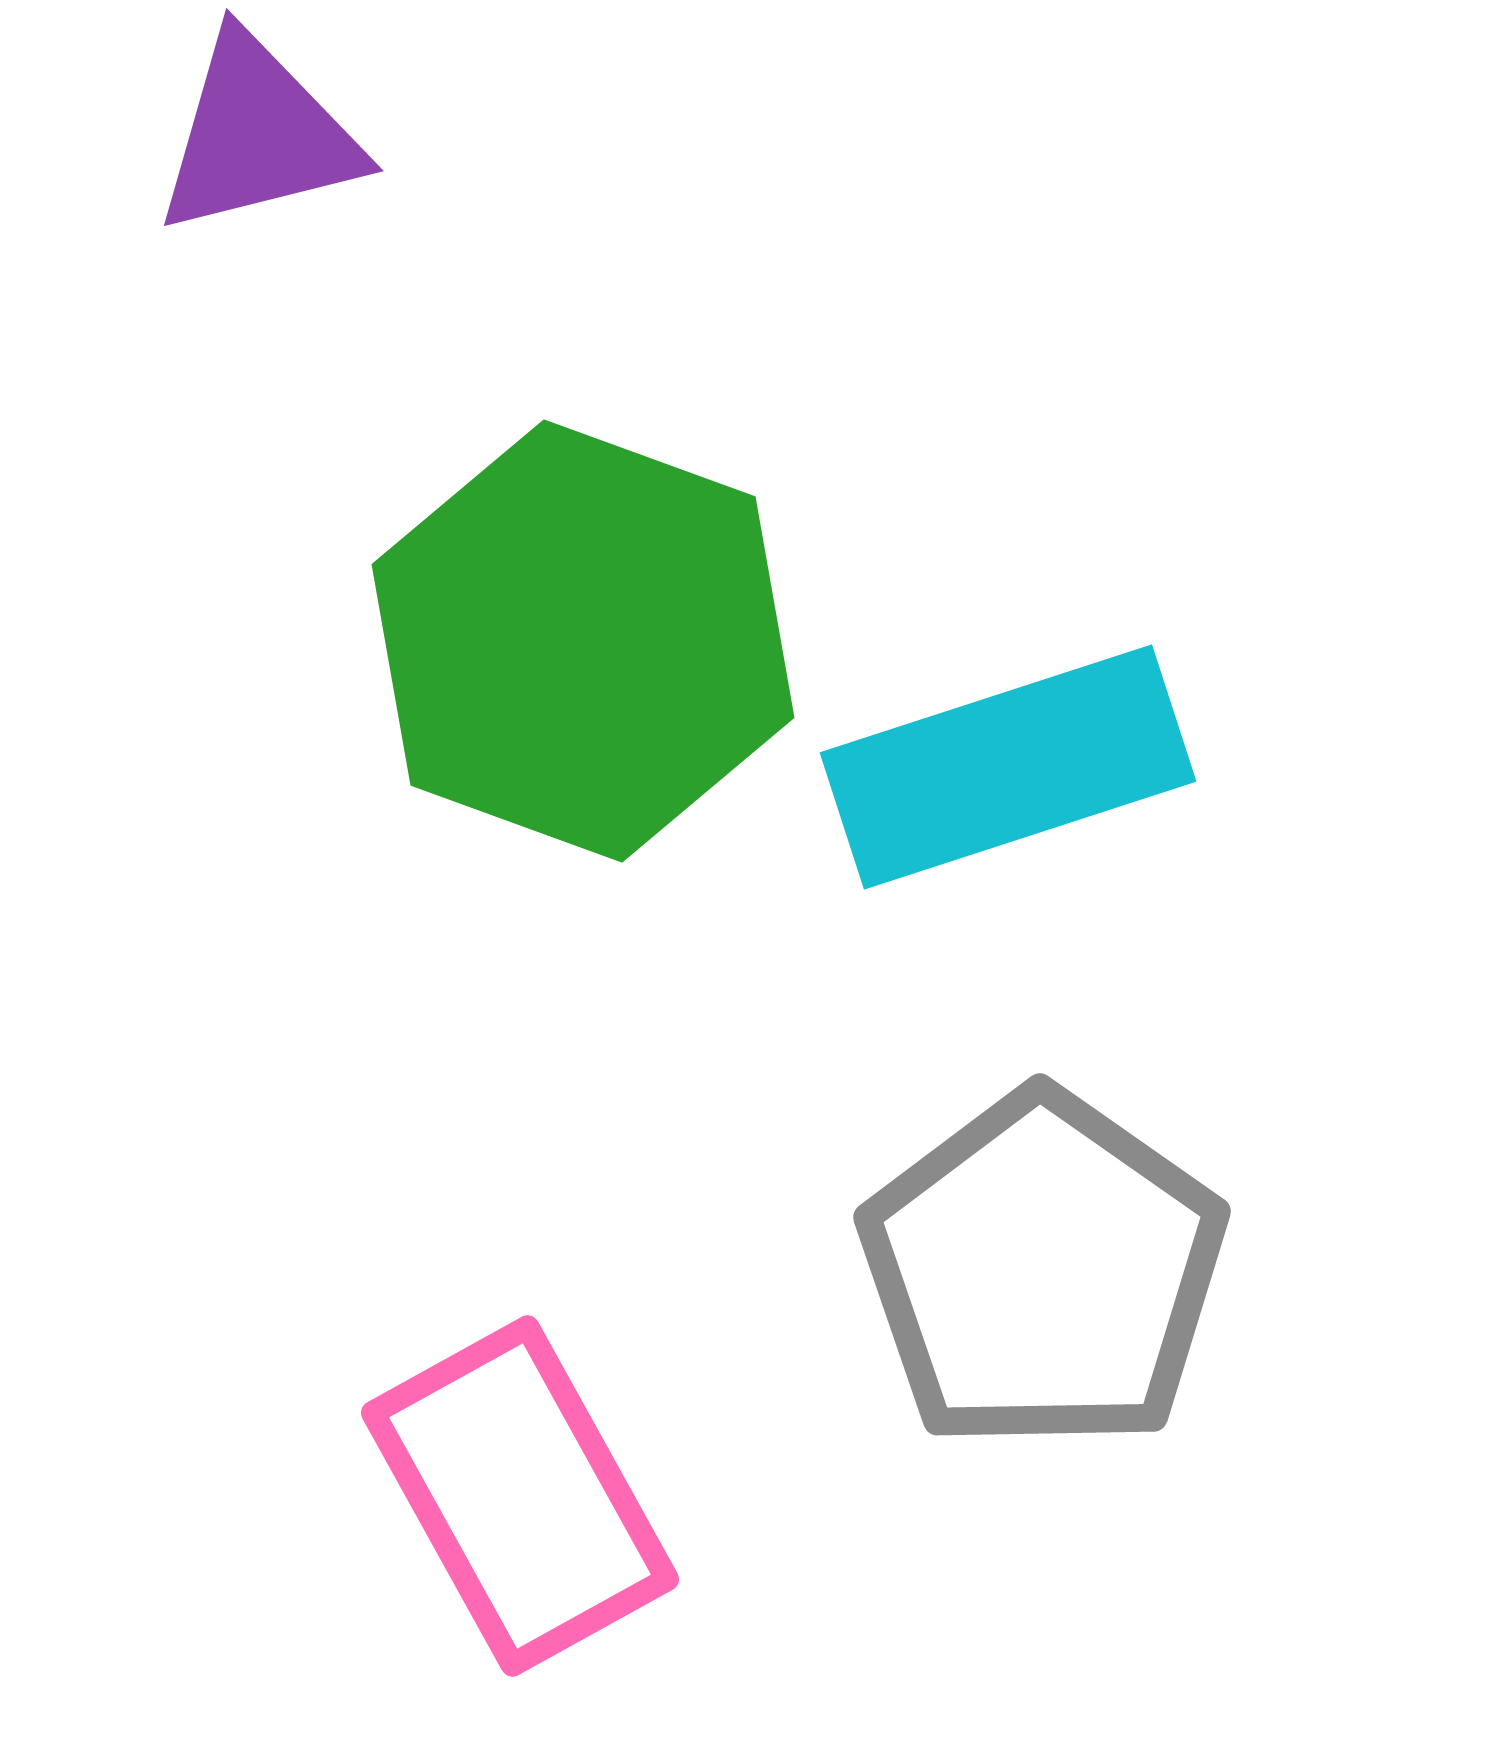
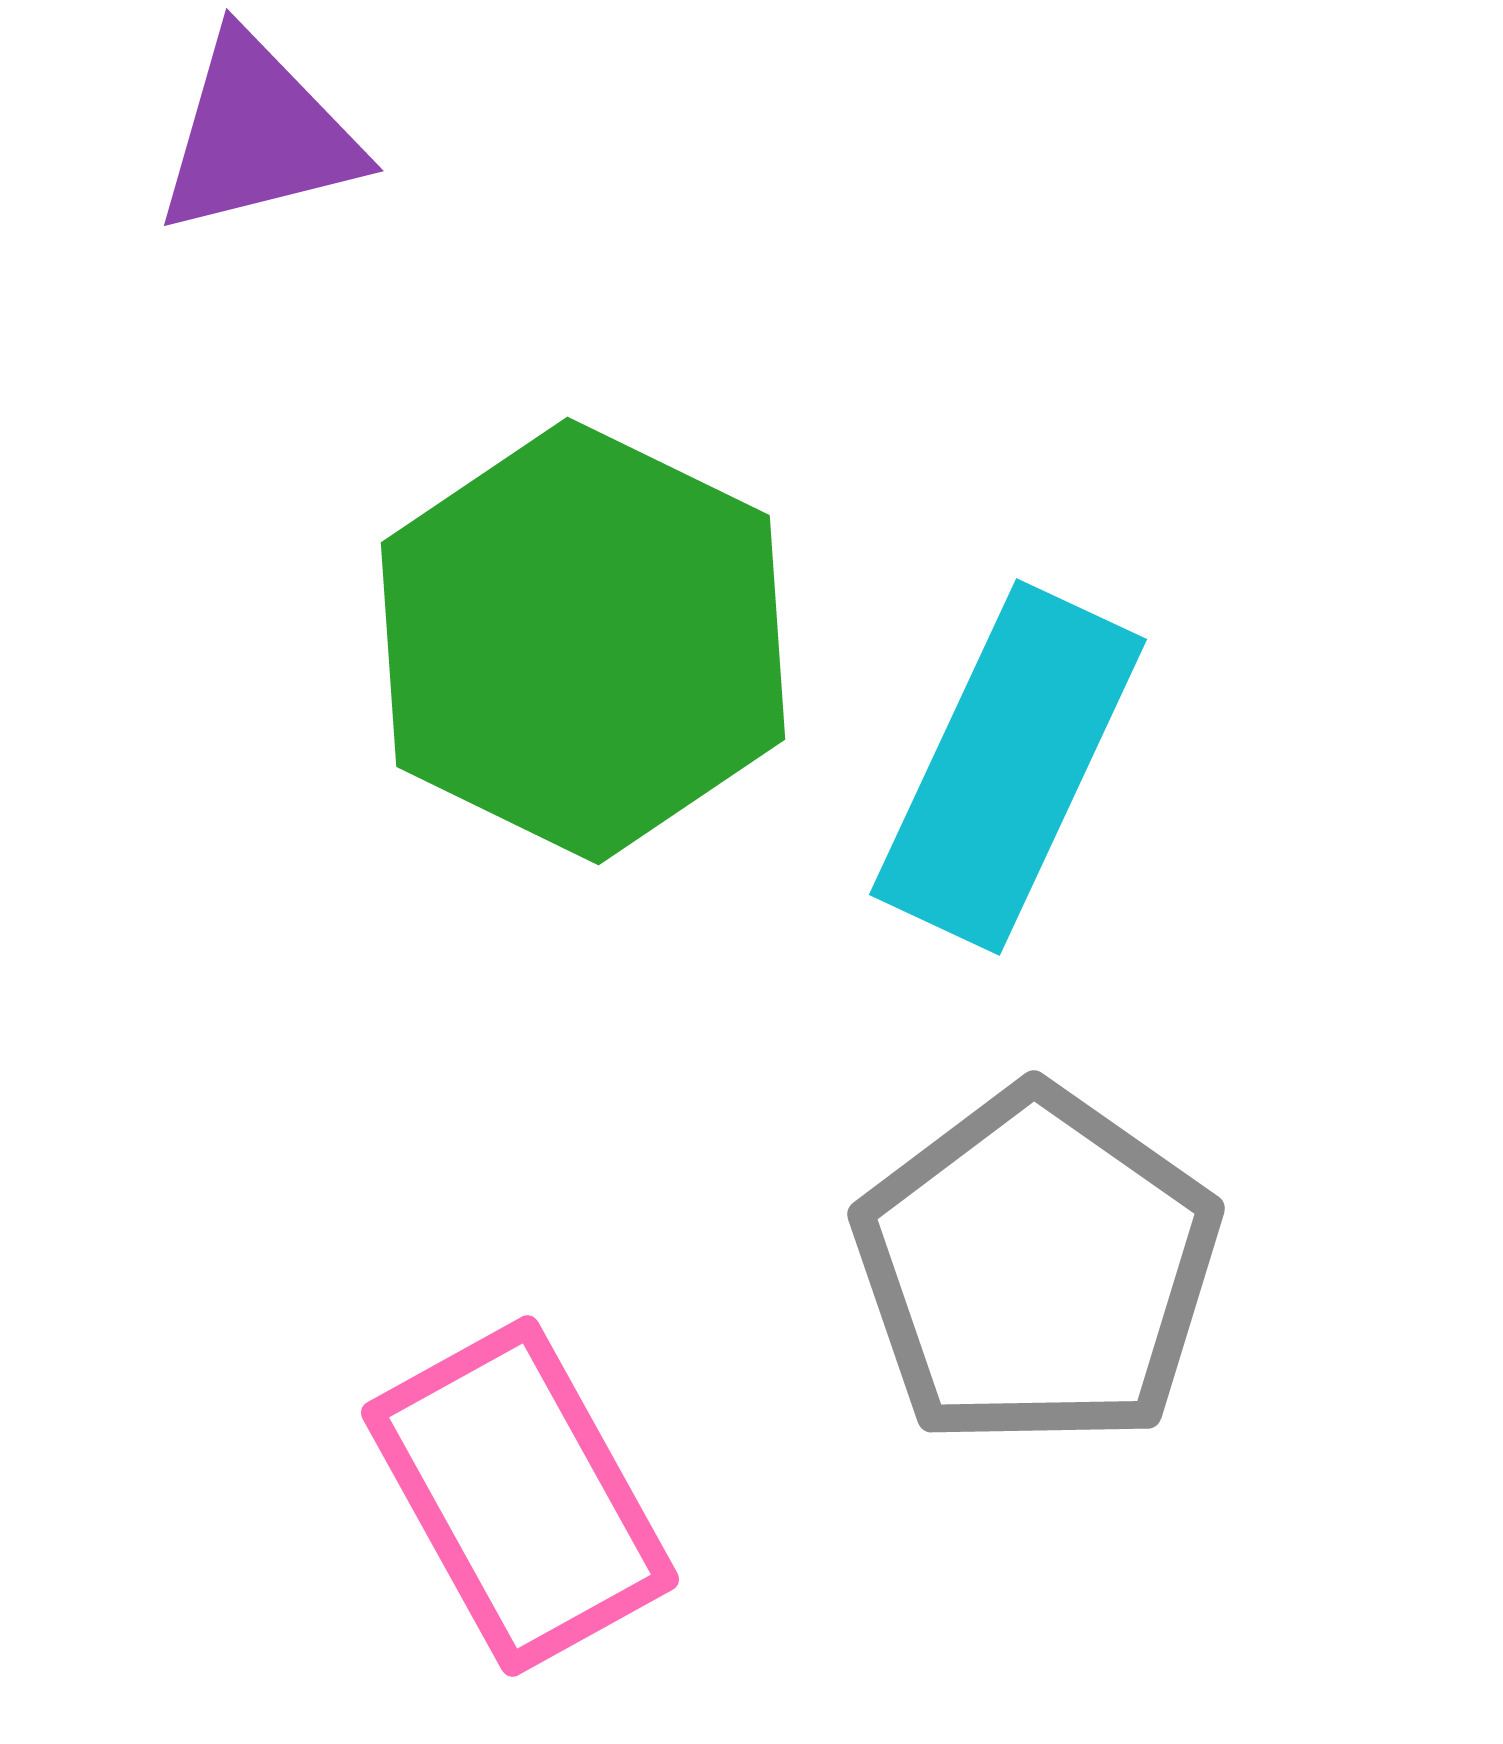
green hexagon: rotated 6 degrees clockwise
cyan rectangle: rotated 47 degrees counterclockwise
gray pentagon: moved 6 px left, 3 px up
